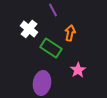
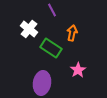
purple line: moved 1 px left
orange arrow: moved 2 px right
